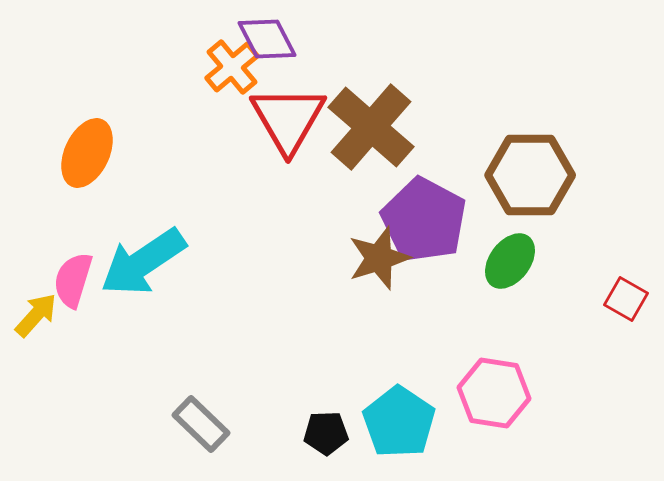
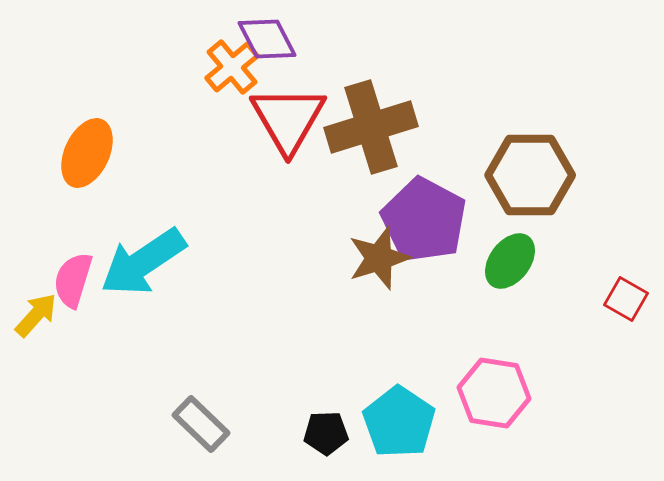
brown cross: rotated 32 degrees clockwise
